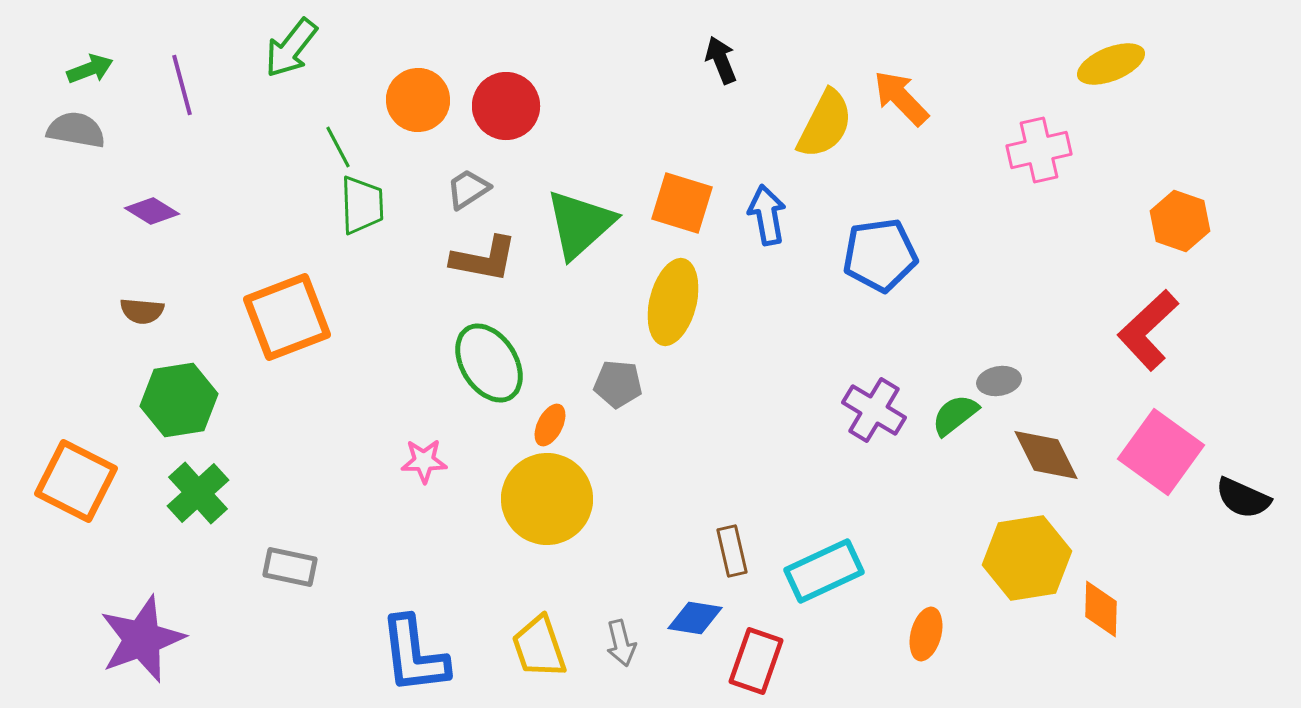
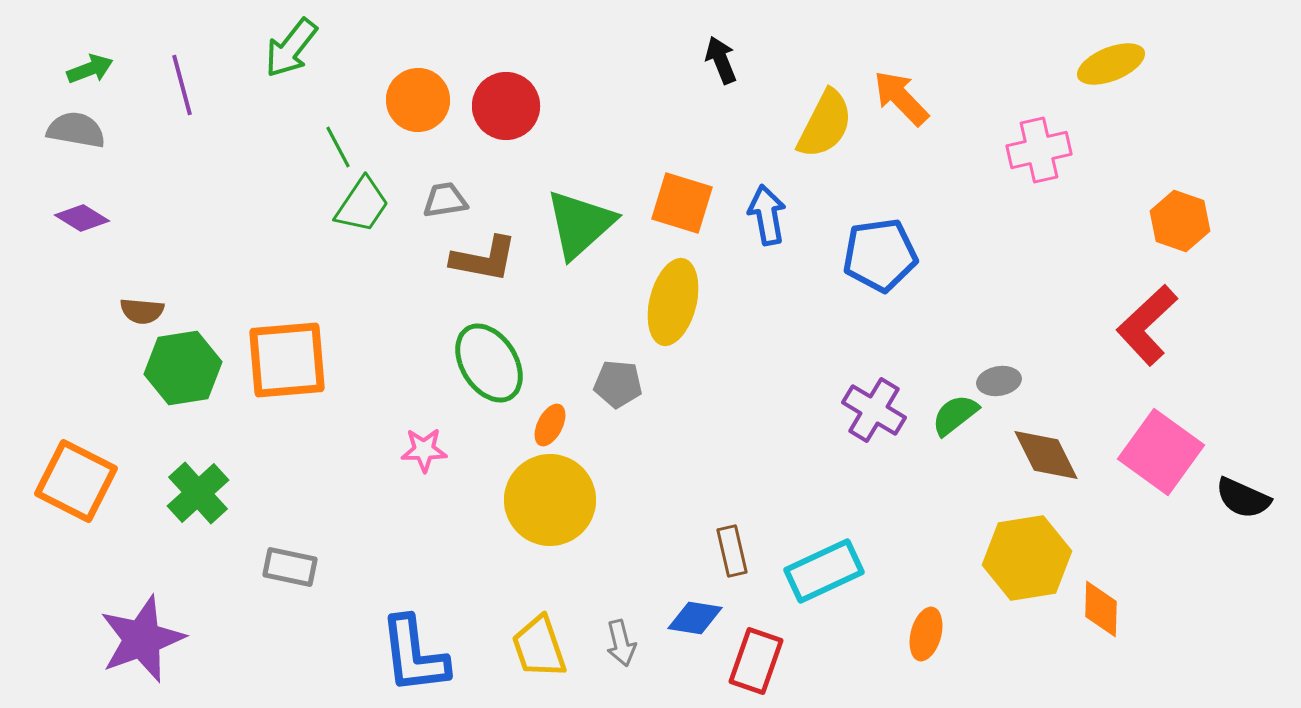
gray trapezoid at (468, 189): moved 23 px left, 11 px down; rotated 24 degrees clockwise
green trapezoid at (362, 205): rotated 36 degrees clockwise
purple diamond at (152, 211): moved 70 px left, 7 px down
orange square at (287, 317): moved 43 px down; rotated 16 degrees clockwise
red L-shape at (1148, 330): moved 1 px left, 5 px up
green hexagon at (179, 400): moved 4 px right, 32 px up
pink star at (424, 461): moved 11 px up
yellow circle at (547, 499): moved 3 px right, 1 px down
